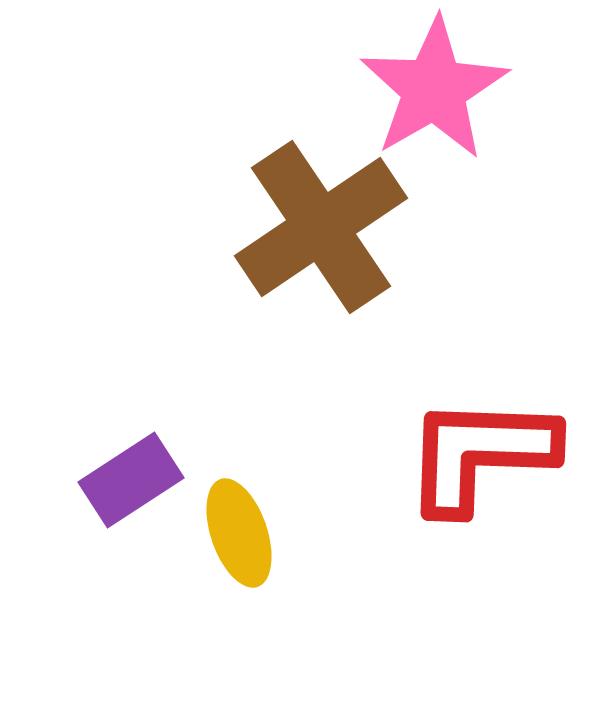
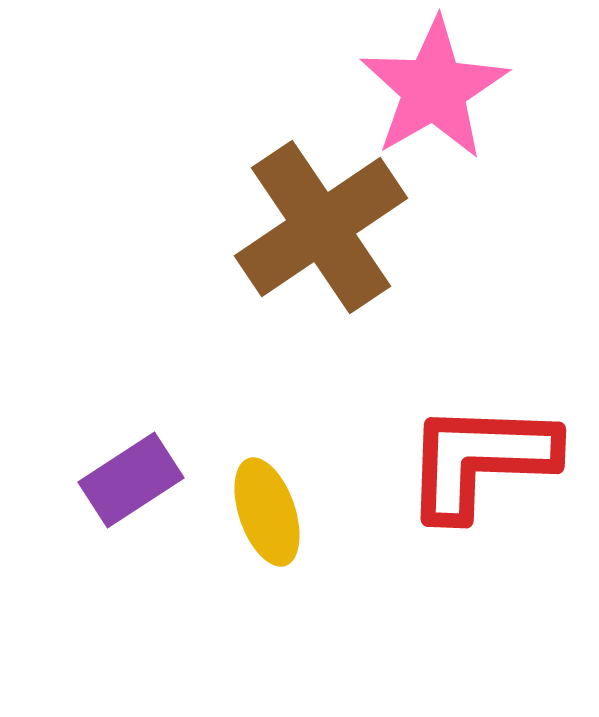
red L-shape: moved 6 px down
yellow ellipse: moved 28 px right, 21 px up
